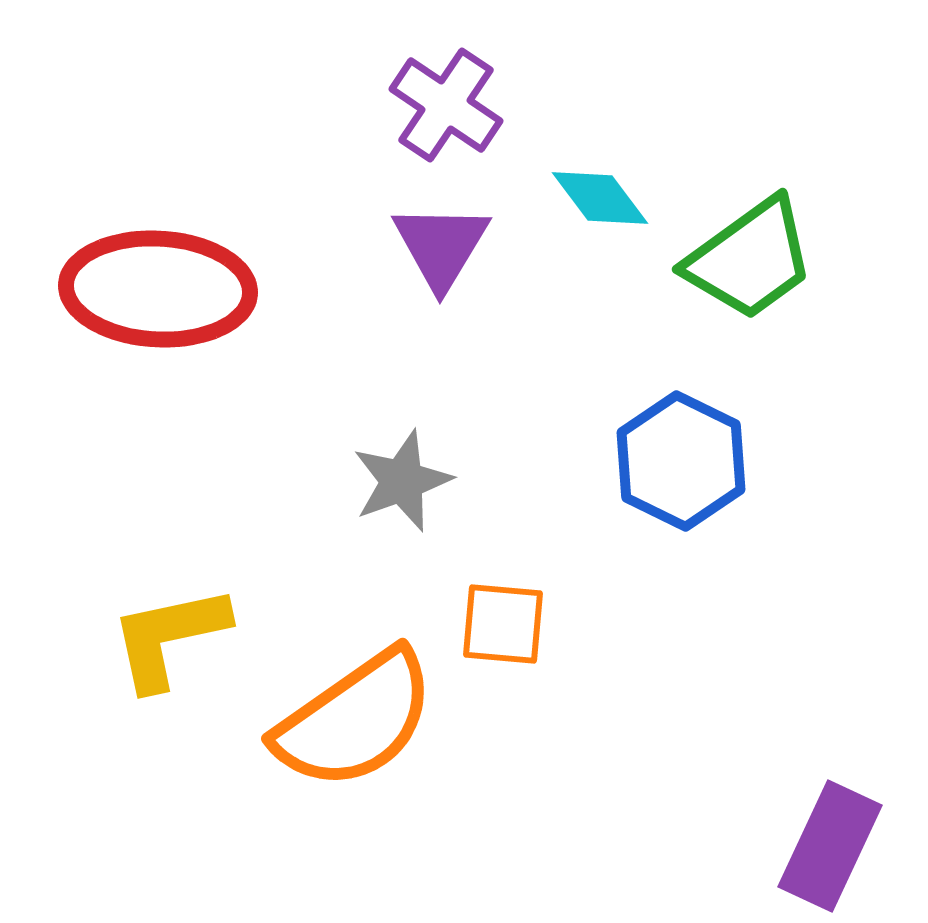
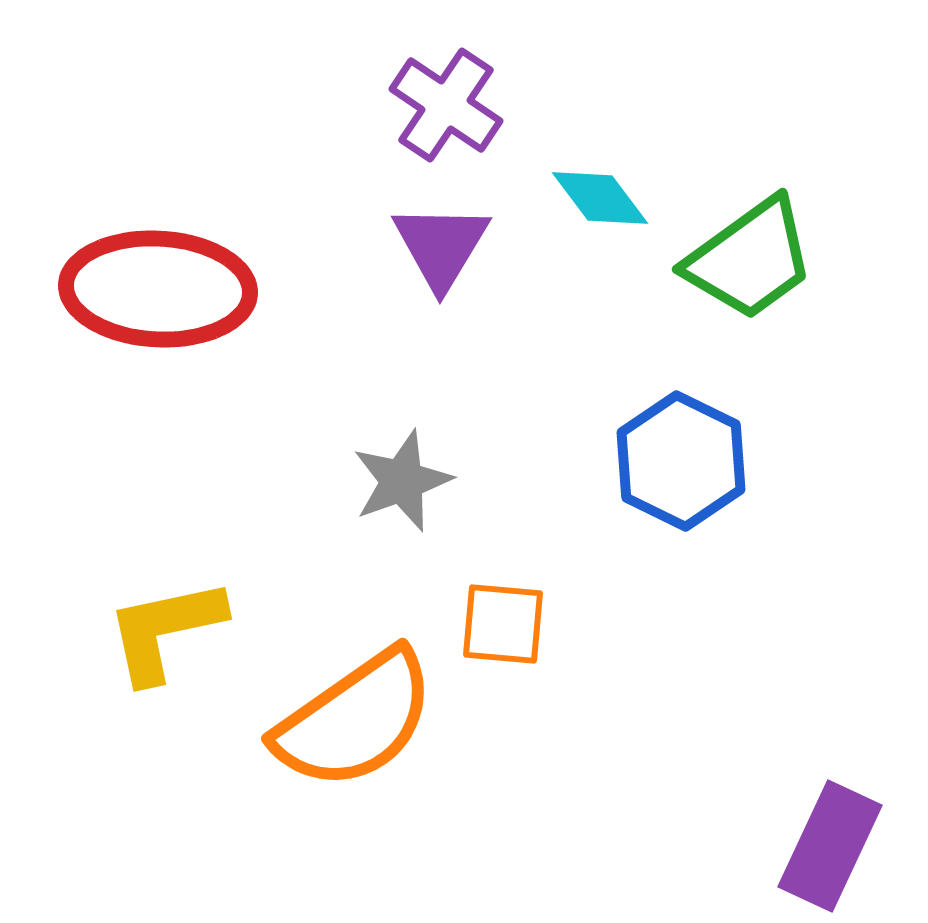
yellow L-shape: moved 4 px left, 7 px up
